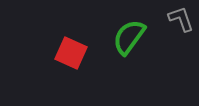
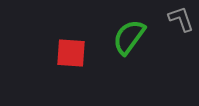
red square: rotated 20 degrees counterclockwise
